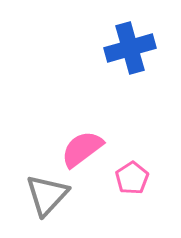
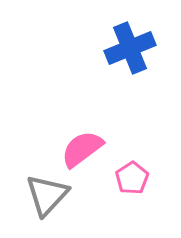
blue cross: rotated 6 degrees counterclockwise
